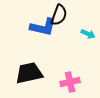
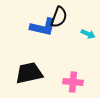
black semicircle: moved 2 px down
pink cross: moved 3 px right; rotated 18 degrees clockwise
